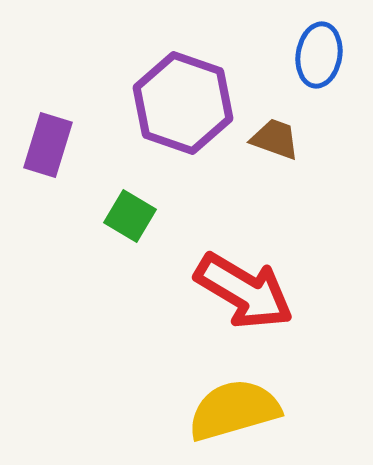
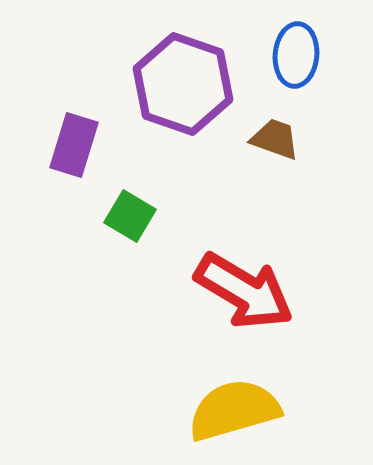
blue ellipse: moved 23 px left; rotated 4 degrees counterclockwise
purple hexagon: moved 19 px up
purple rectangle: moved 26 px right
